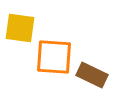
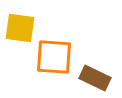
brown rectangle: moved 3 px right, 3 px down
